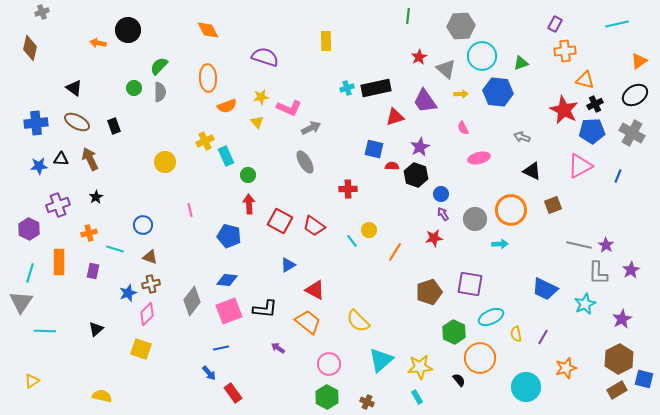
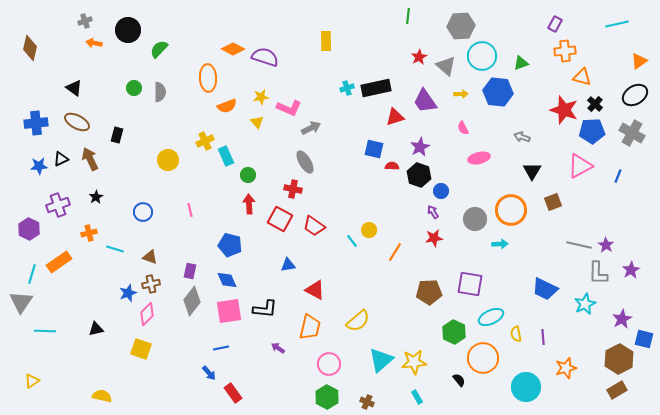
gray cross at (42, 12): moved 43 px right, 9 px down
orange diamond at (208, 30): moved 25 px right, 19 px down; rotated 35 degrees counterclockwise
orange arrow at (98, 43): moved 4 px left
green semicircle at (159, 66): moved 17 px up
gray triangle at (446, 69): moved 3 px up
orange triangle at (585, 80): moved 3 px left, 3 px up
black cross at (595, 104): rotated 21 degrees counterclockwise
red star at (564, 110): rotated 8 degrees counterclockwise
black rectangle at (114, 126): moved 3 px right, 9 px down; rotated 35 degrees clockwise
black triangle at (61, 159): rotated 28 degrees counterclockwise
yellow circle at (165, 162): moved 3 px right, 2 px up
black triangle at (532, 171): rotated 36 degrees clockwise
black hexagon at (416, 175): moved 3 px right
red cross at (348, 189): moved 55 px left; rotated 12 degrees clockwise
blue circle at (441, 194): moved 3 px up
brown square at (553, 205): moved 3 px up
purple arrow at (443, 214): moved 10 px left, 2 px up
red square at (280, 221): moved 2 px up
blue circle at (143, 225): moved 13 px up
blue pentagon at (229, 236): moved 1 px right, 9 px down
orange rectangle at (59, 262): rotated 55 degrees clockwise
blue triangle at (288, 265): rotated 21 degrees clockwise
purple rectangle at (93, 271): moved 97 px right
cyan line at (30, 273): moved 2 px right, 1 px down
blue diamond at (227, 280): rotated 60 degrees clockwise
brown pentagon at (429, 292): rotated 15 degrees clockwise
pink square at (229, 311): rotated 12 degrees clockwise
yellow semicircle at (358, 321): rotated 85 degrees counterclockwise
orange trapezoid at (308, 322): moved 2 px right, 5 px down; rotated 64 degrees clockwise
black triangle at (96, 329): rotated 28 degrees clockwise
purple line at (543, 337): rotated 35 degrees counterclockwise
orange circle at (480, 358): moved 3 px right
yellow star at (420, 367): moved 6 px left, 5 px up
blue square at (644, 379): moved 40 px up
